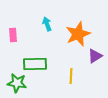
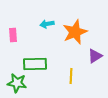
cyan arrow: rotated 80 degrees counterclockwise
orange star: moved 3 px left, 2 px up
